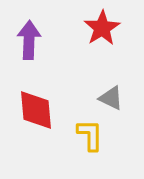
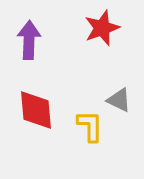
red star: rotated 12 degrees clockwise
gray triangle: moved 8 px right, 2 px down
yellow L-shape: moved 9 px up
